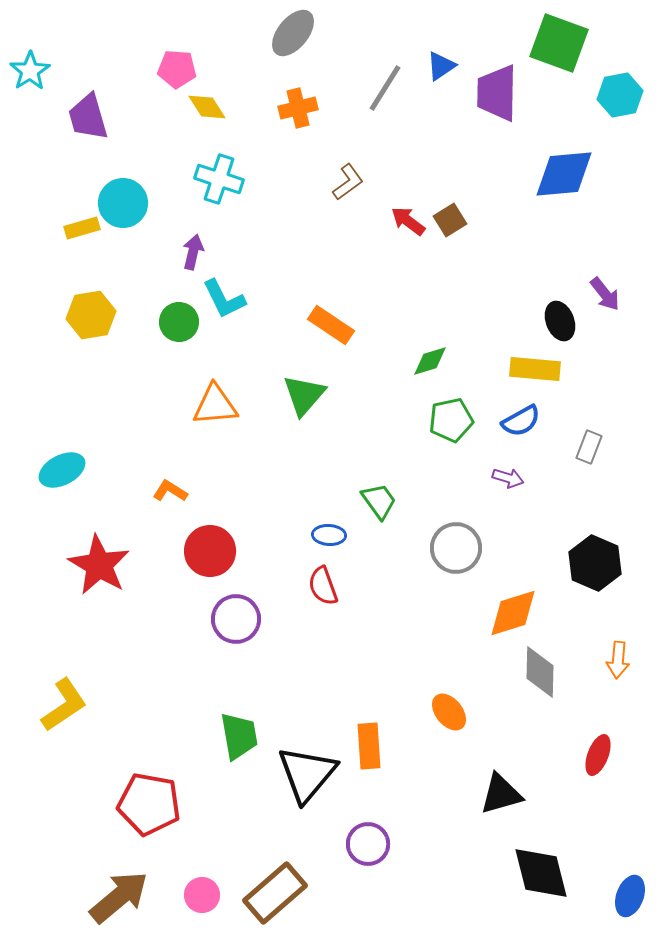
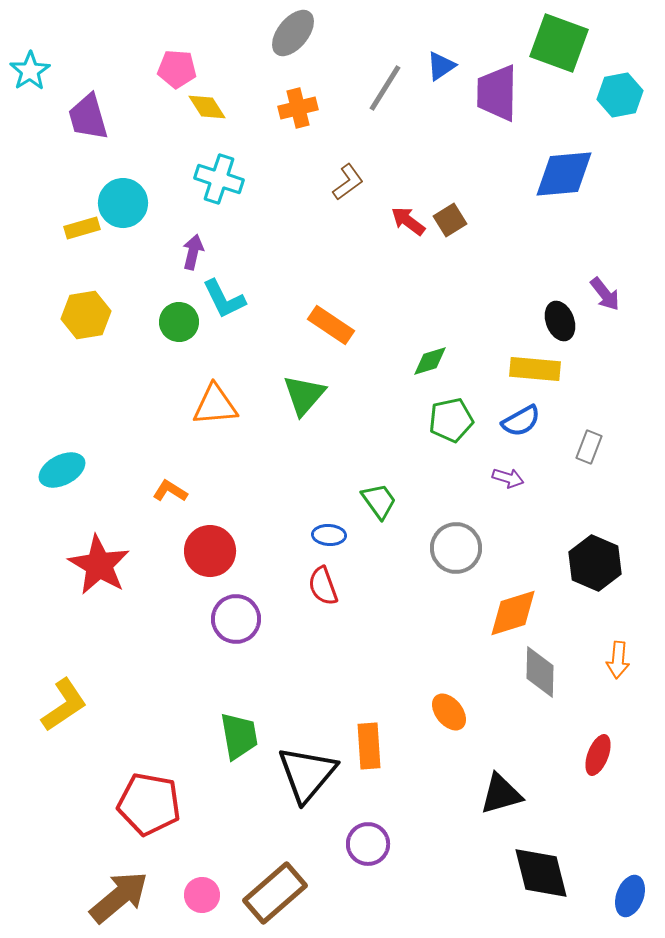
yellow hexagon at (91, 315): moved 5 px left
